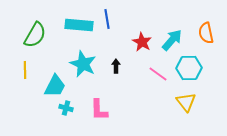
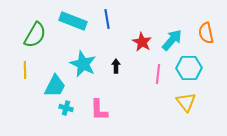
cyan rectangle: moved 6 px left, 4 px up; rotated 16 degrees clockwise
pink line: rotated 60 degrees clockwise
